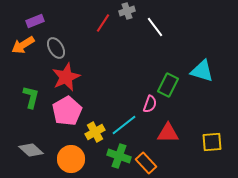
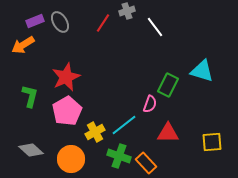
gray ellipse: moved 4 px right, 26 px up
green L-shape: moved 1 px left, 1 px up
